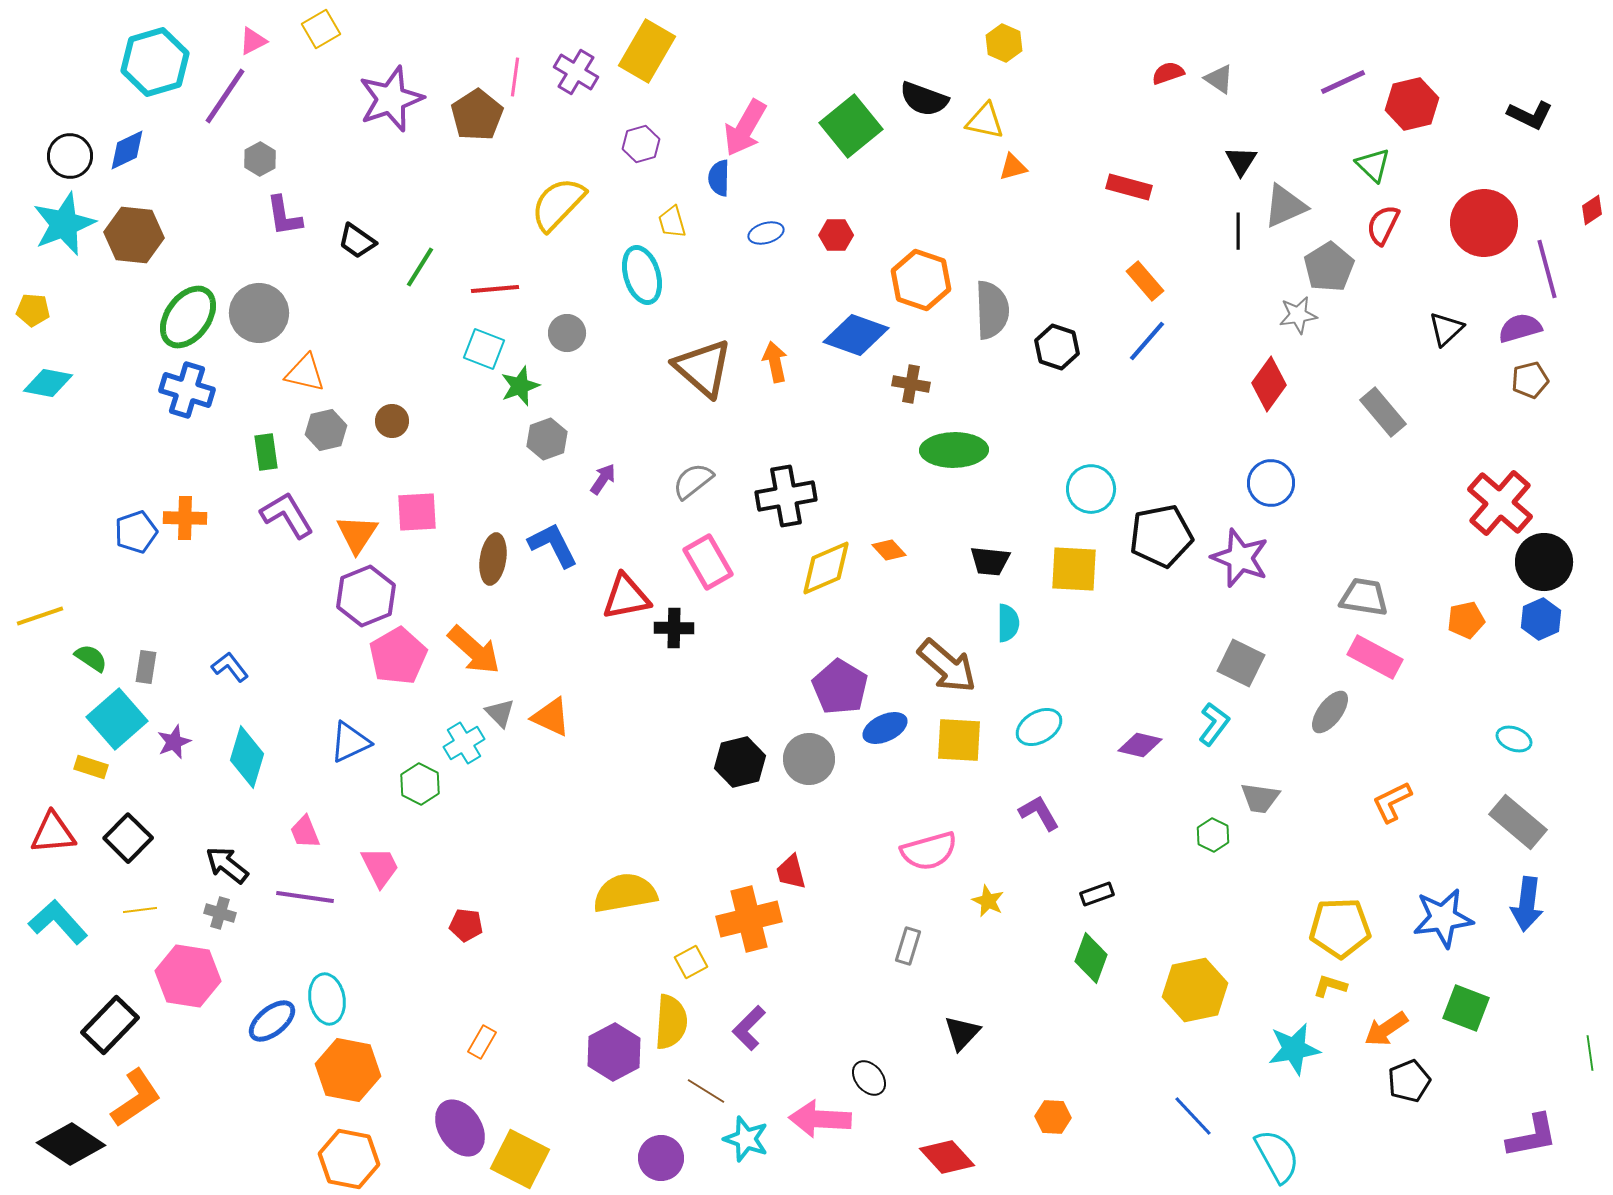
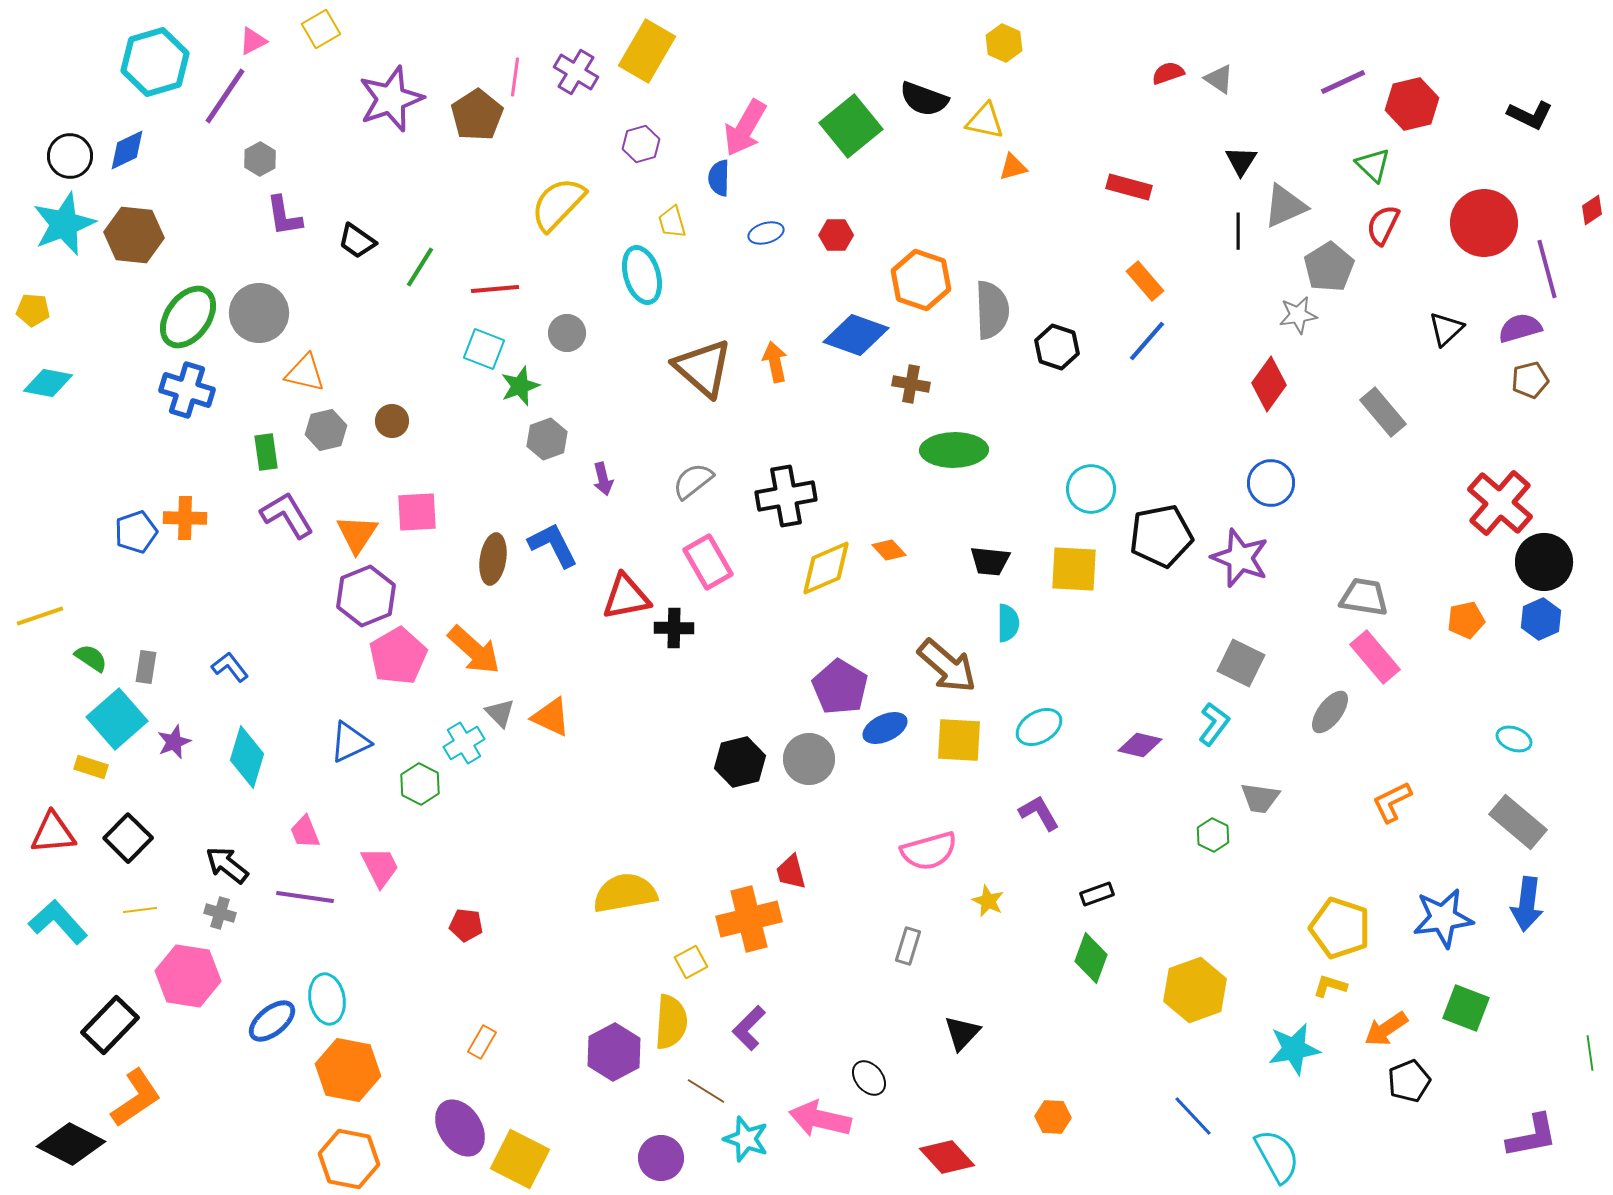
purple arrow at (603, 479): rotated 132 degrees clockwise
pink rectangle at (1375, 657): rotated 22 degrees clockwise
yellow pentagon at (1340, 928): rotated 20 degrees clockwise
yellow hexagon at (1195, 990): rotated 8 degrees counterclockwise
pink arrow at (820, 1119): rotated 10 degrees clockwise
black diamond at (71, 1144): rotated 6 degrees counterclockwise
